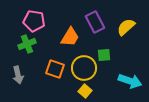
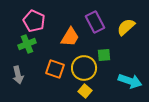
pink pentagon: rotated 15 degrees clockwise
